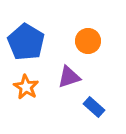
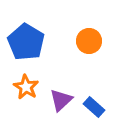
orange circle: moved 1 px right
purple triangle: moved 8 px left, 23 px down; rotated 25 degrees counterclockwise
